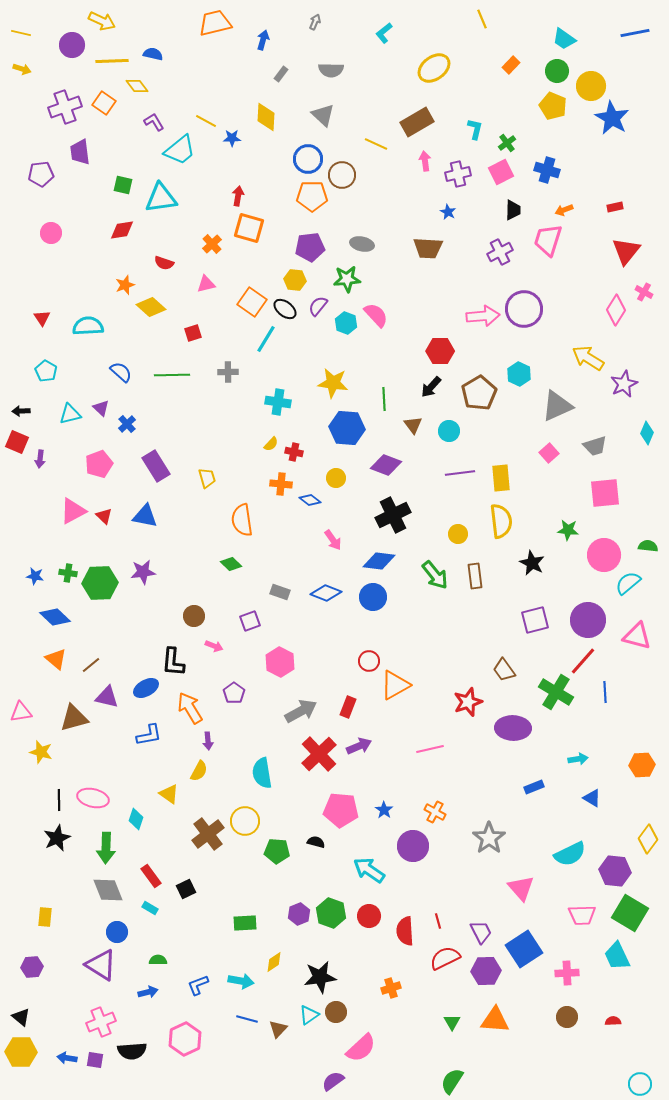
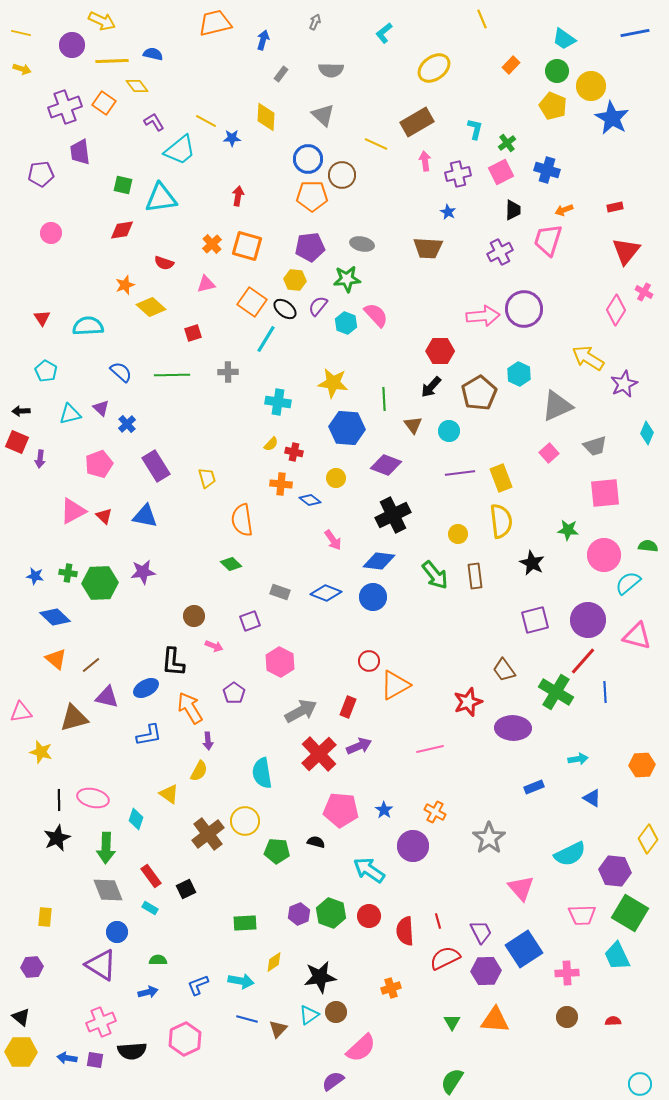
orange square at (249, 228): moved 2 px left, 18 px down
yellow rectangle at (501, 478): rotated 16 degrees counterclockwise
